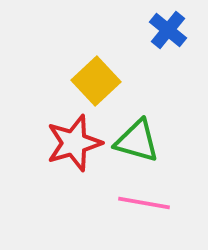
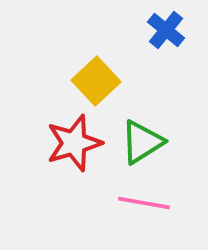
blue cross: moved 2 px left
green triangle: moved 5 px right, 1 px down; rotated 48 degrees counterclockwise
